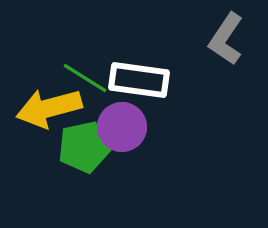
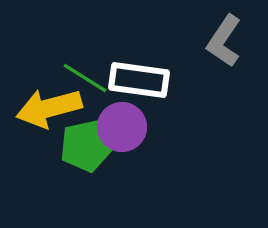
gray L-shape: moved 2 px left, 2 px down
green pentagon: moved 2 px right, 1 px up
